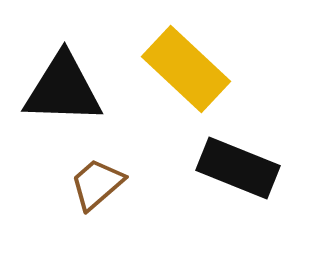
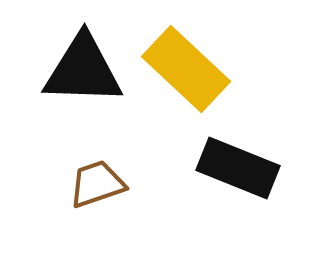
black triangle: moved 20 px right, 19 px up
brown trapezoid: rotated 22 degrees clockwise
